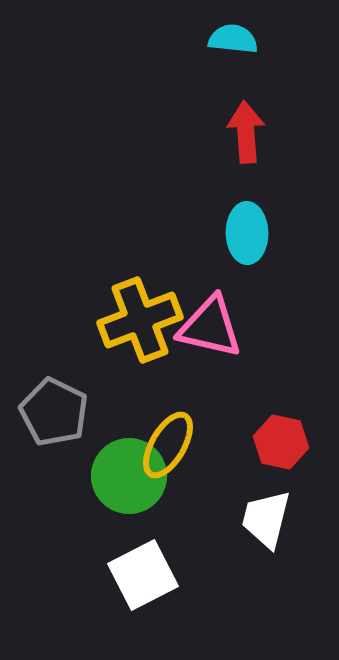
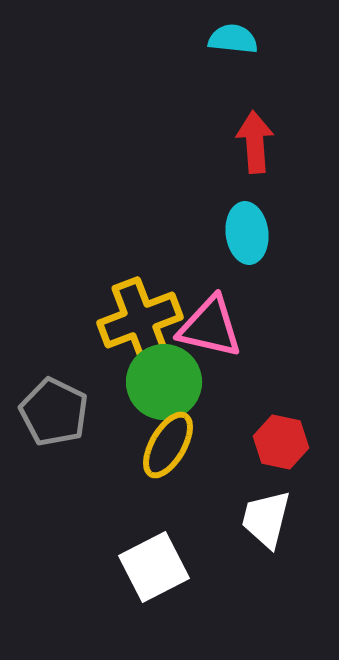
red arrow: moved 9 px right, 10 px down
cyan ellipse: rotated 6 degrees counterclockwise
green circle: moved 35 px right, 94 px up
white square: moved 11 px right, 8 px up
